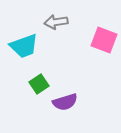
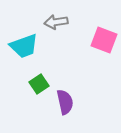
purple semicircle: rotated 85 degrees counterclockwise
